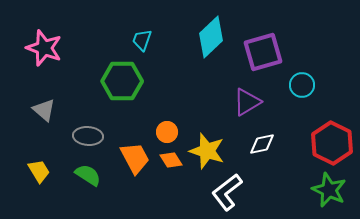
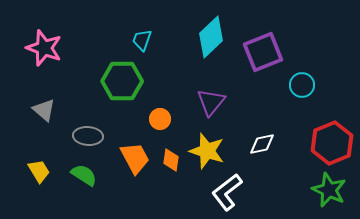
purple square: rotated 6 degrees counterclockwise
purple triangle: moved 36 px left; rotated 20 degrees counterclockwise
orange circle: moved 7 px left, 13 px up
red hexagon: rotated 12 degrees clockwise
orange diamond: rotated 40 degrees clockwise
green semicircle: moved 4 px left
